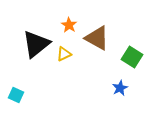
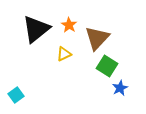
brown triangle: rotated 44 degrees clockwise
black triangle: moved 15 px up
green square: moved 25 px left, 9 px down
cyan square: rotated 28 degrees clockwise
